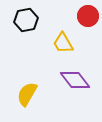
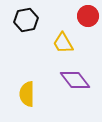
yellow semicircle: rotated 30 degrees counterclockwise
